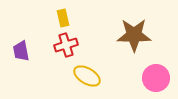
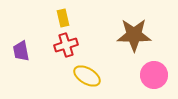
pink circle: moved 2 px left, 3 px up
